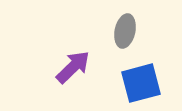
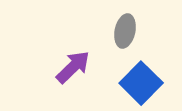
blue square: rotated 30 degrees counterclockwise
